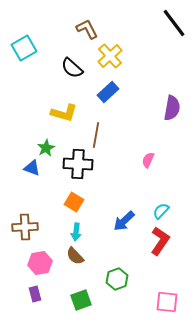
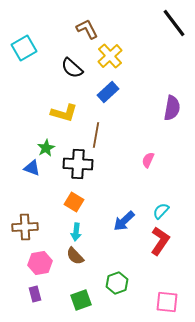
green hexagon: moved 4 px down
